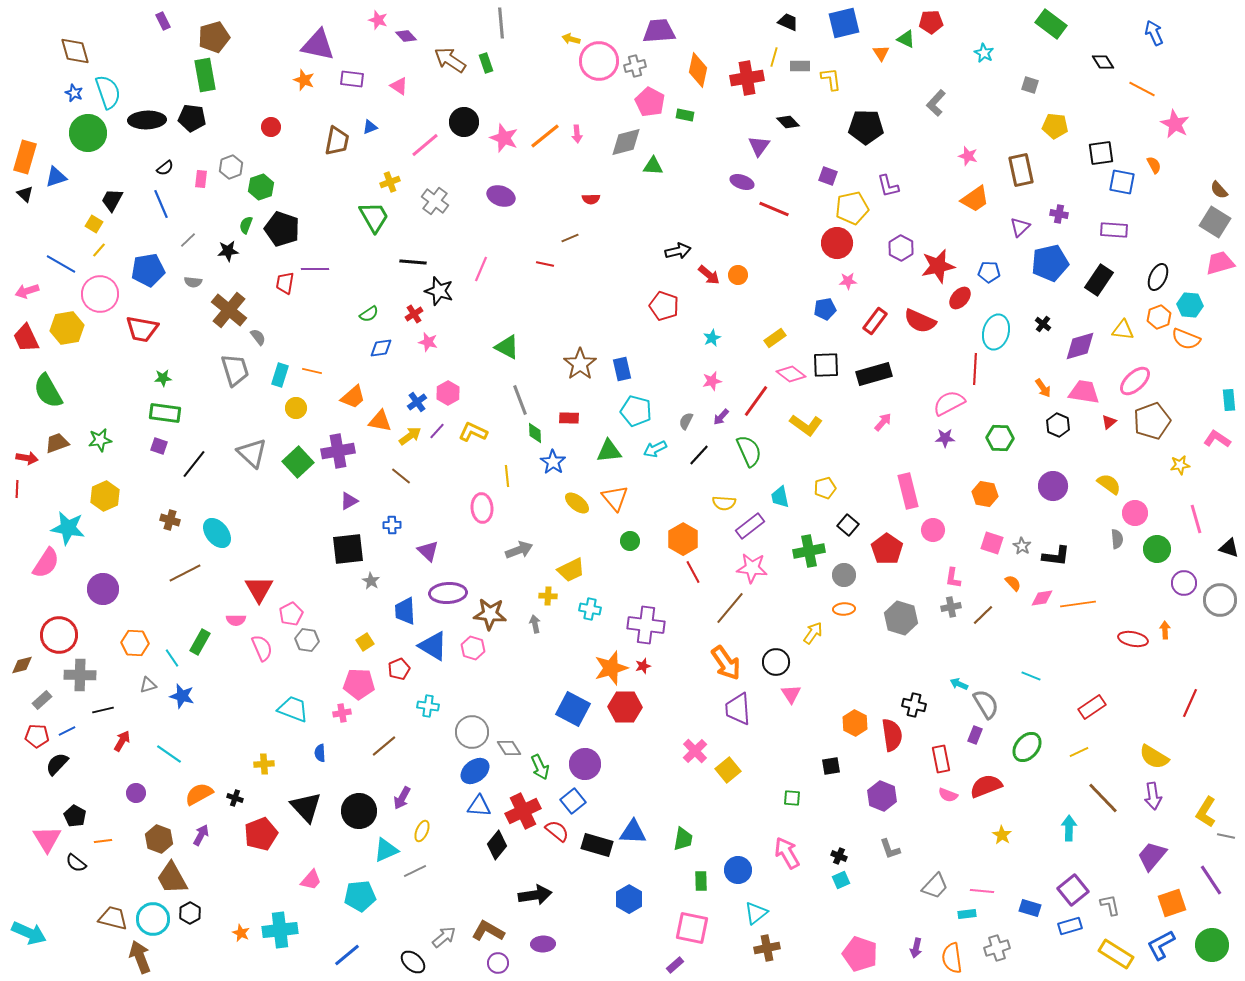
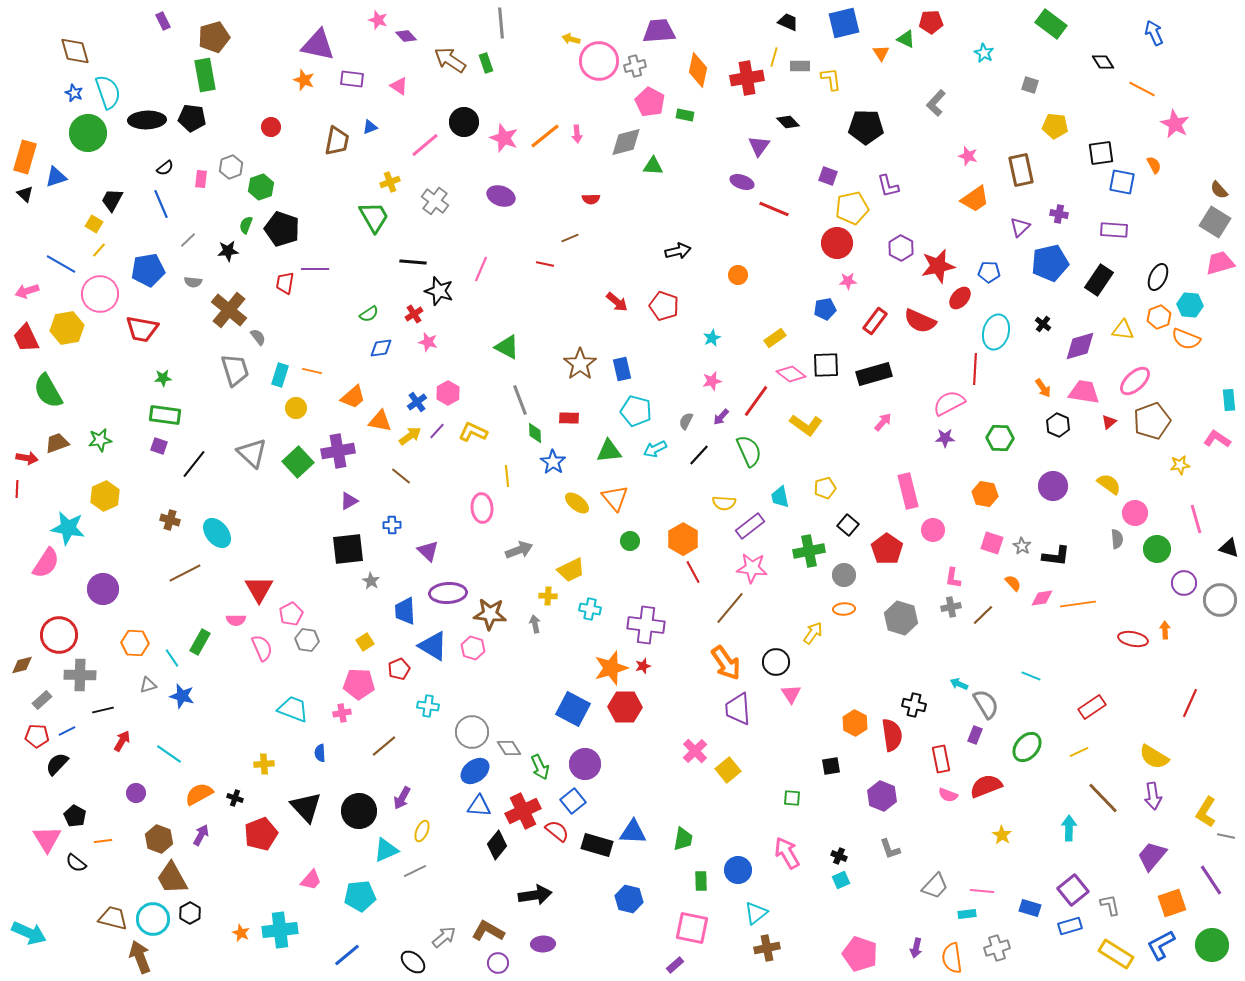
red arrow at (709, 275): moved 92 px left, 27 px down
green rectangle at (165, 413): moved 2 px down
blue hexagon at (629, 899): rotated 16 degrees counterclockwise
